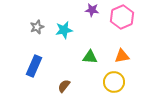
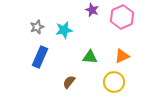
purple star: rotated 16 degrees clockwise
orange triangle: rotated 14 degrees counterclockwise
blue rectangle: moved 6 px right, 9 px up
brown semicircle: moved 5 px right, 4 px up
